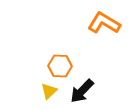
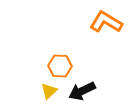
orange L-shape: moved 2 px right, 1 px up
black arrow: rotated 20 degrees clockwise
